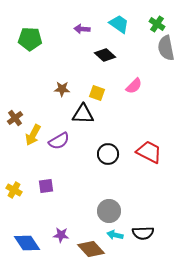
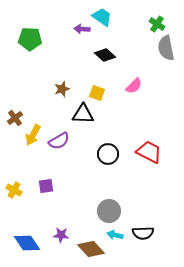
cyan trapezoid: moved 17 px left, 7 px up
brown star: rotated 21 degrees counterclockwise
